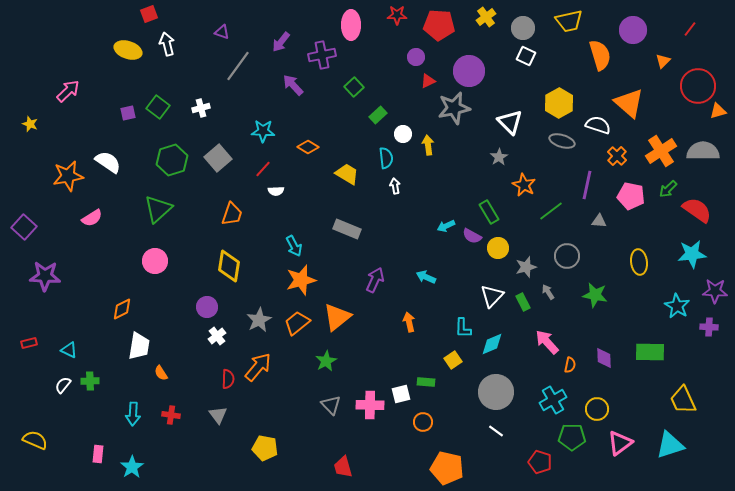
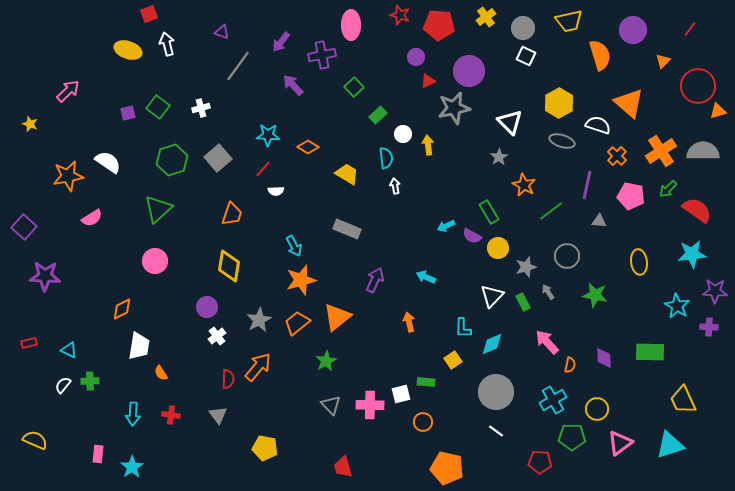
red star at (397, 15): moved 3 px right; rotated 18 degrees clockwise
cyan star at (263, 131): moved 5 px right, 4 px down
red pentagon at (540, 462): rotated 15 degrees counterclockwise
